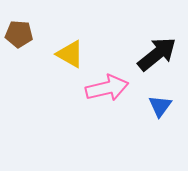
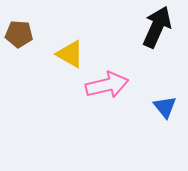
black arrow: moved 27 px up; rotated 27 degrees counterclockwise
pink arrow: moved 3 px up
blue triangle: moved 5 px right, 1 px down; rotated 15 degrees counterclockwise
